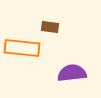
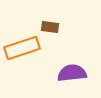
orange rectangle: rotated 24 degrees counterclockwise
